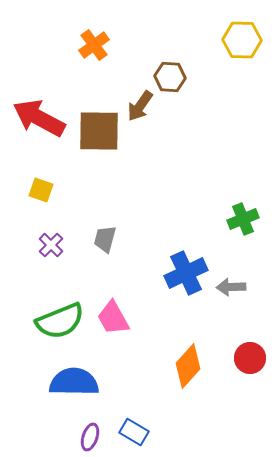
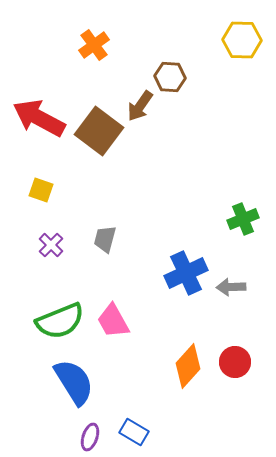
brown square: rotated 36 degrees clockwise
pink trapezoid: moved 3 px down
red circle: moved 15 px left, 4 px down
blue semicircle: rotated 57 degrees clockwise
